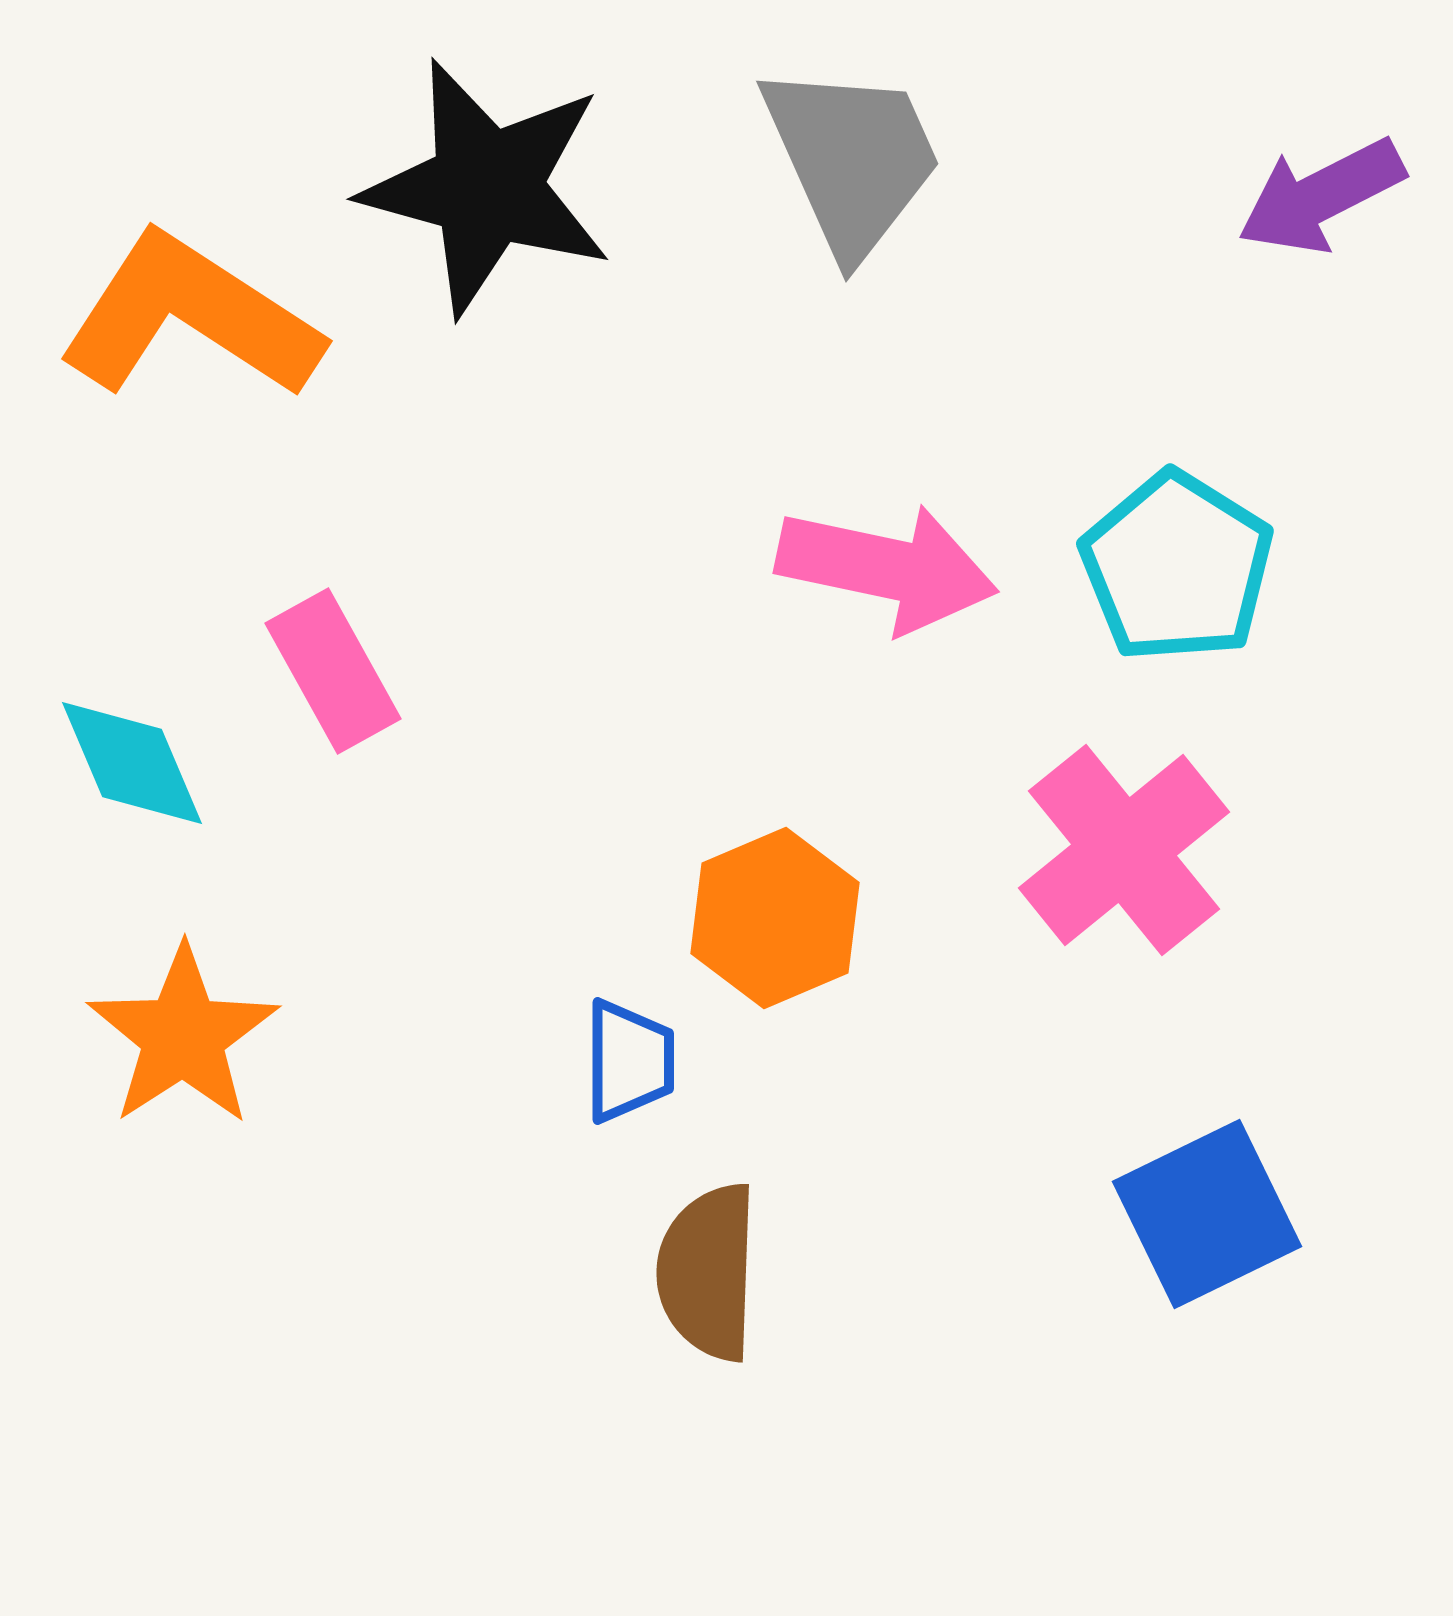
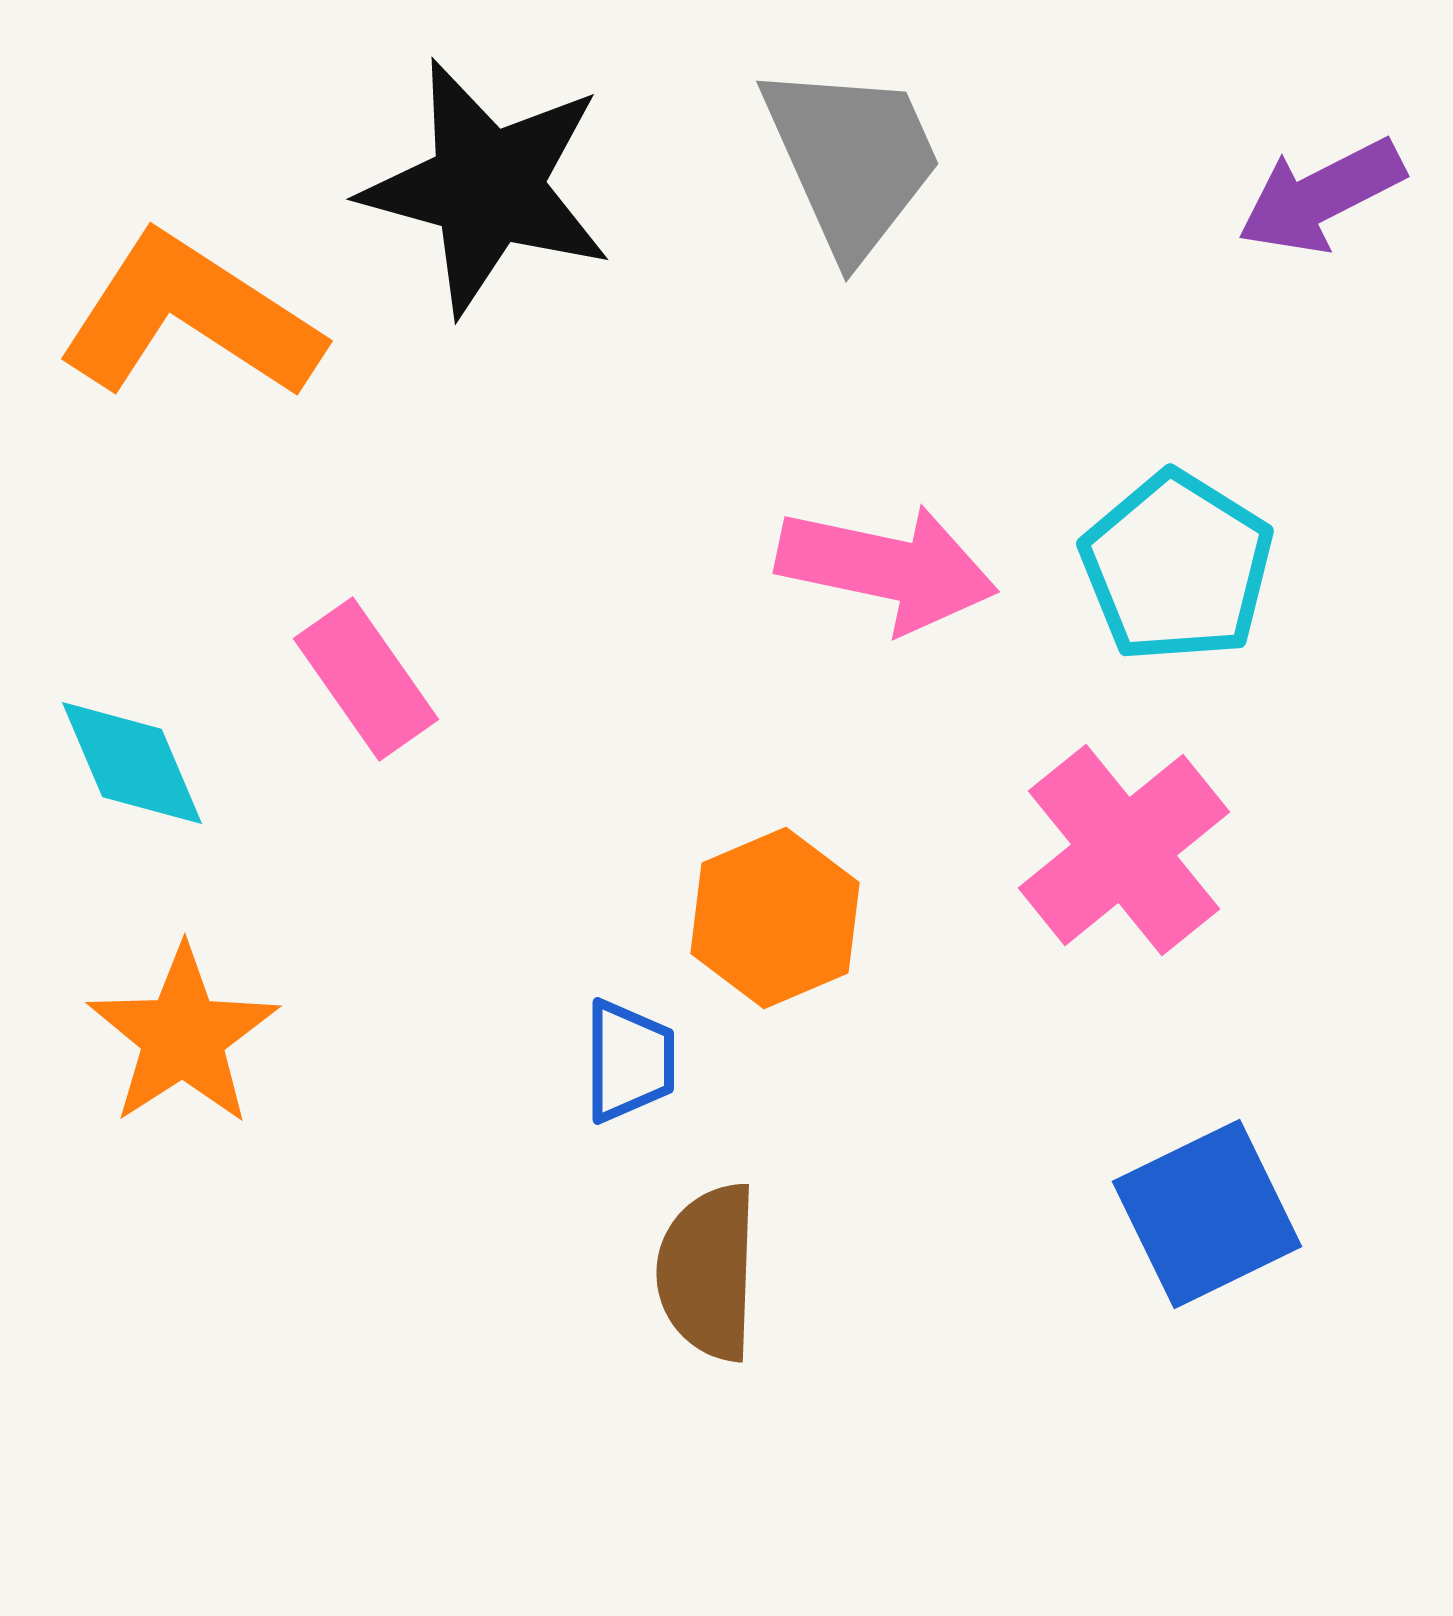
pink rectangle: moved 33 px right, 8 px down; rotated 6 degrees counterclockwise
